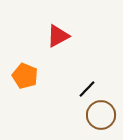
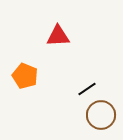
red triangle: rotated 25 degrees clockwise
black line: rotated 12 degrees clockwise
